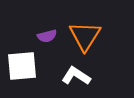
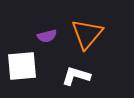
orange triangle: moved 2 px right, 2 px up; rotated 8 degrees clockwise
white L-shape: rotated 16 degrees counterclockwise
